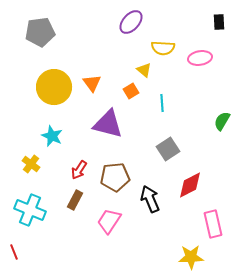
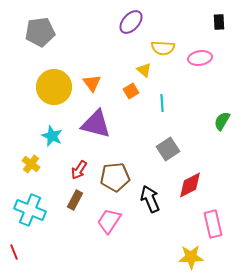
purple triangle: moved 12 px left
